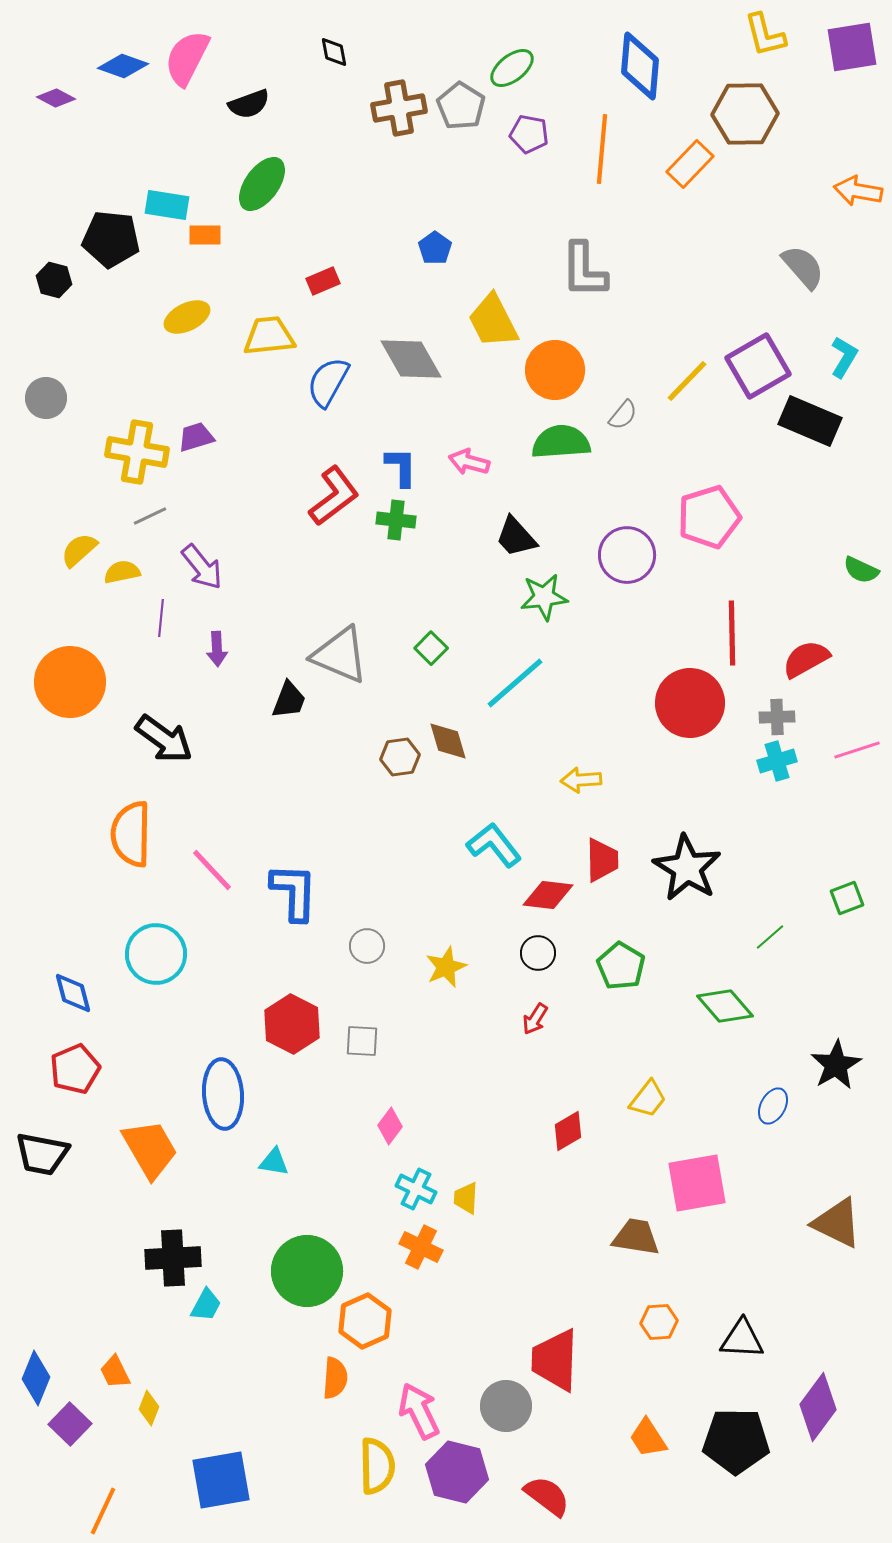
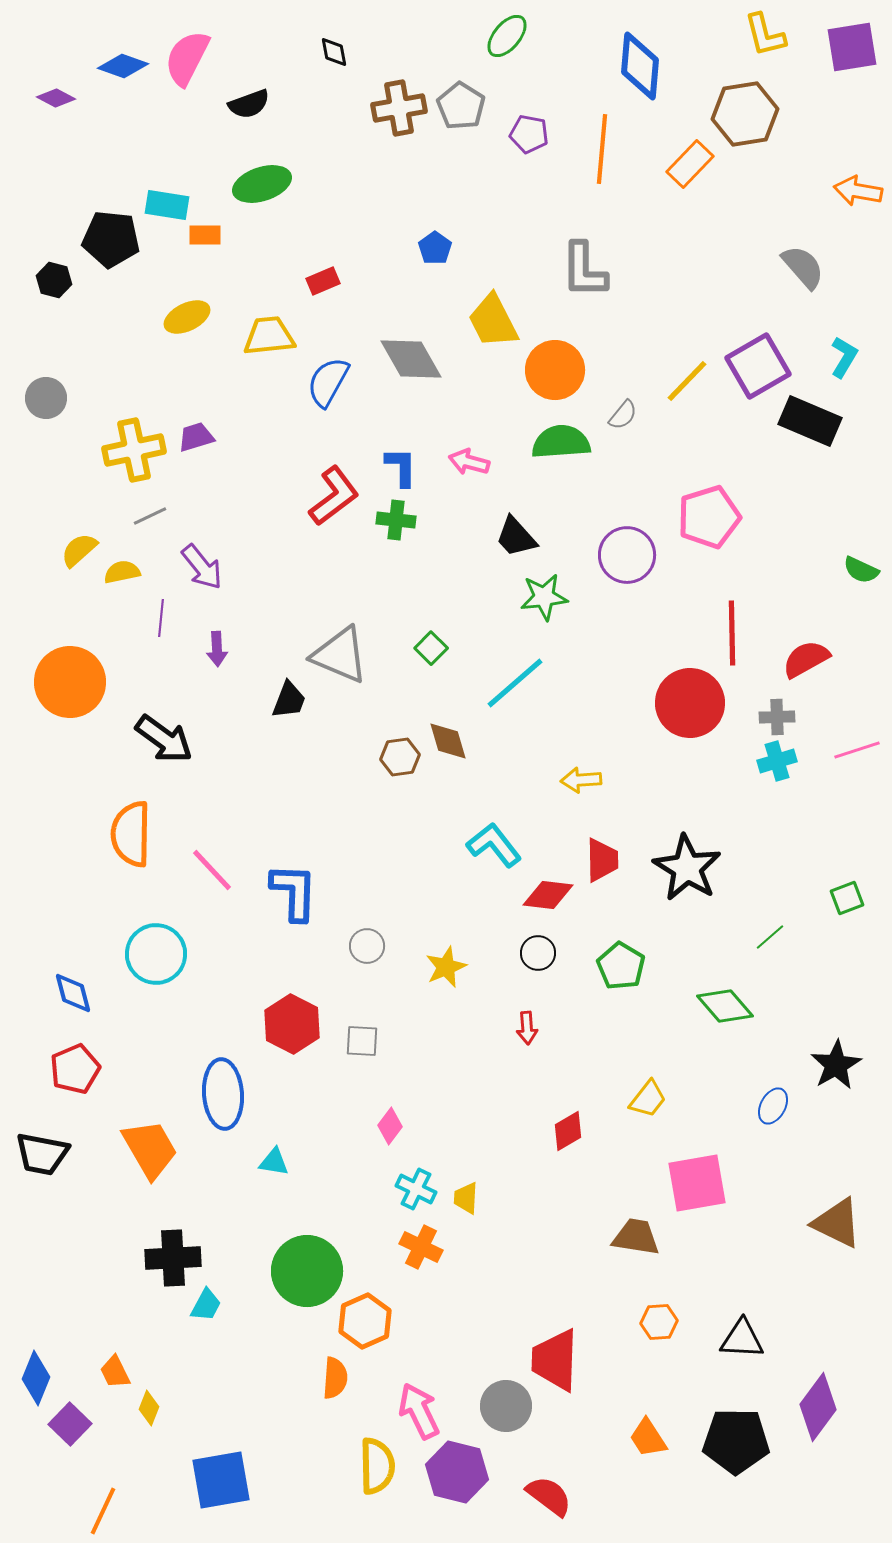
green ellipse at (512, 68): moved 5 px left, 32 px up; rotated 12 degrees counterclockwise
brown hexagon at (745, 114): rotated 8 degrees counterclockwise
green ellipse at (262, 184): rotated 36 degrees clockwise
yellow cross at (137, 452): moved 3 px left, 2 px up; rotated 22 degrees counterclockwise
red arrow at (535, 1019): moved 8 px left, 9 px down; rotated 36 degrees counterclockwise
red semicircle at (547, 1496): moved 2 px right
